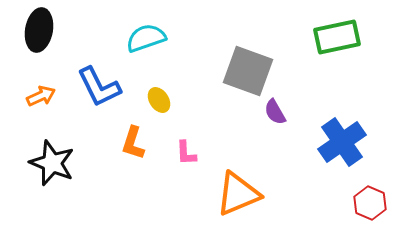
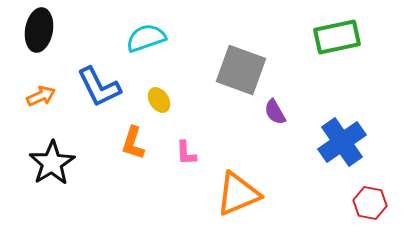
gray square: moved 7 px left, 1 px up
black star: rotated 18 degrees clockwise
red hexagon: rotated 12 degrees counterclockwise
